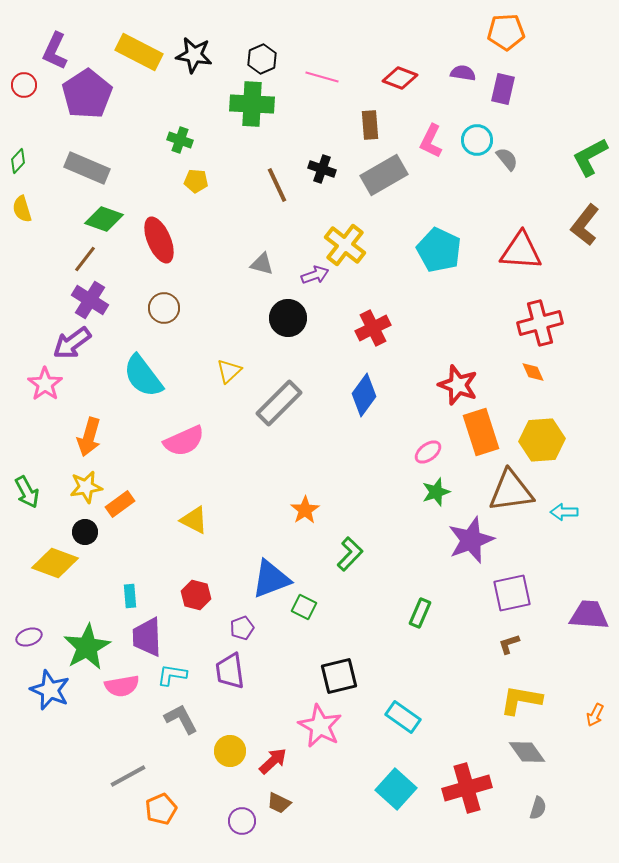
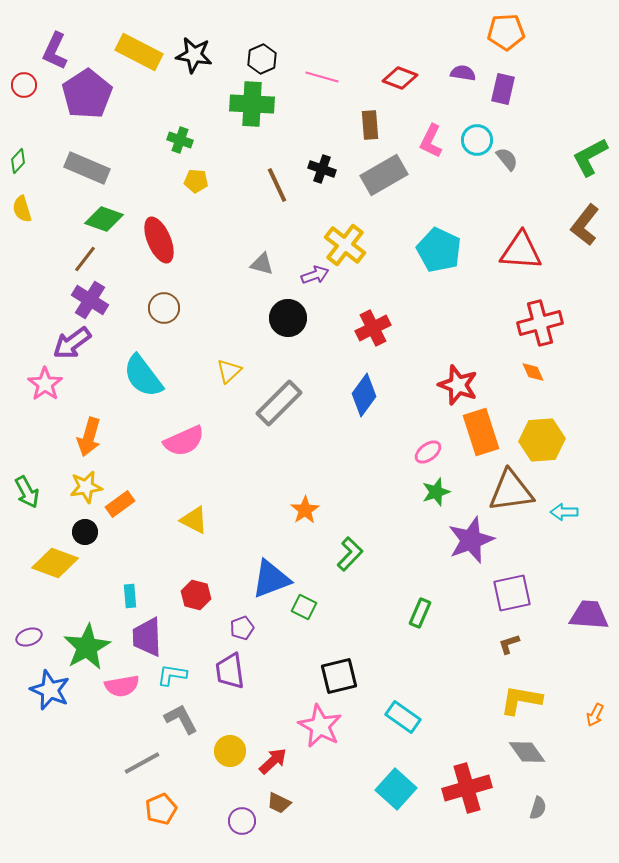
gray line at (128, 776): moved 14 px right, 13 px up
